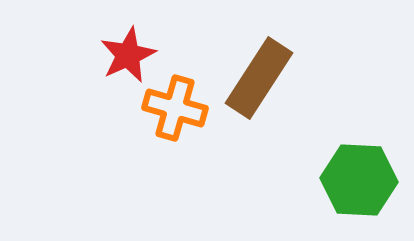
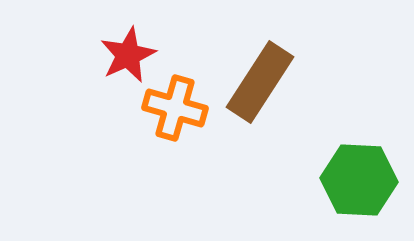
brown rectangle: moved 1 px right, 4 px down
